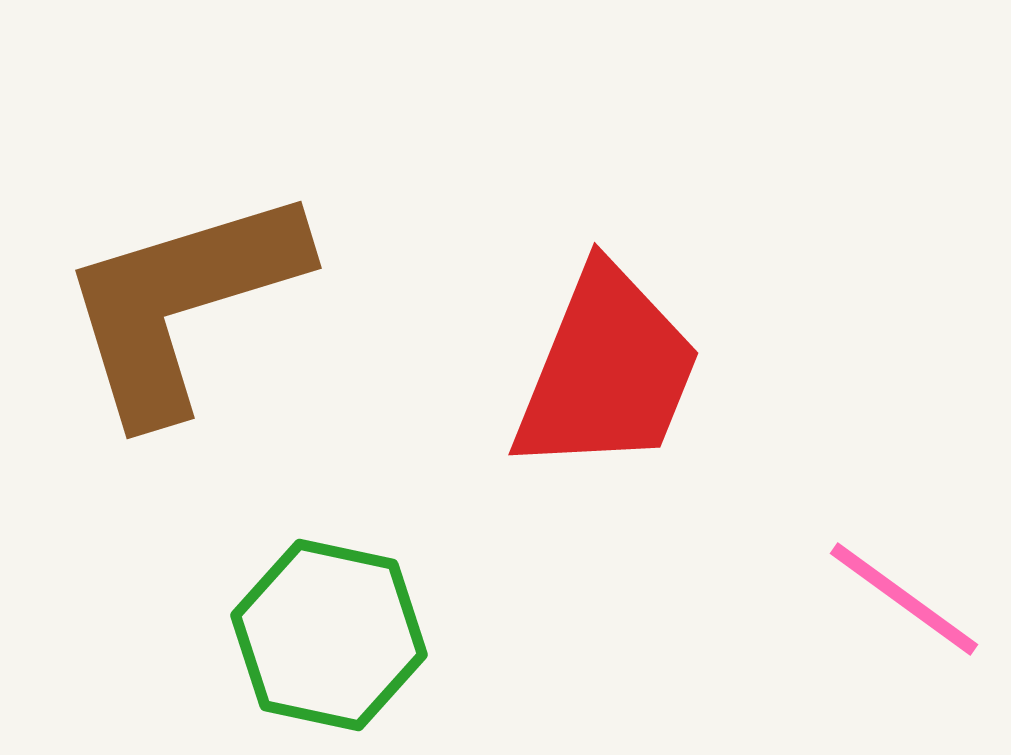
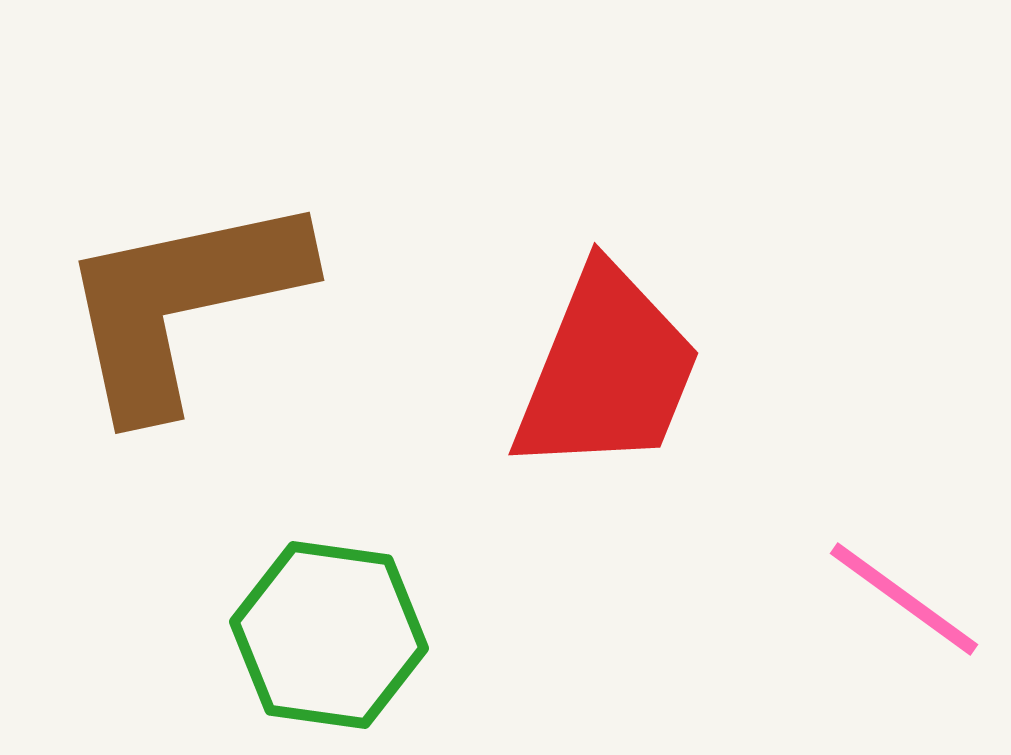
brown L-shape: rotated 5 degrees clockwise
green hexagon: rotated 4 degrees counterclockwise
